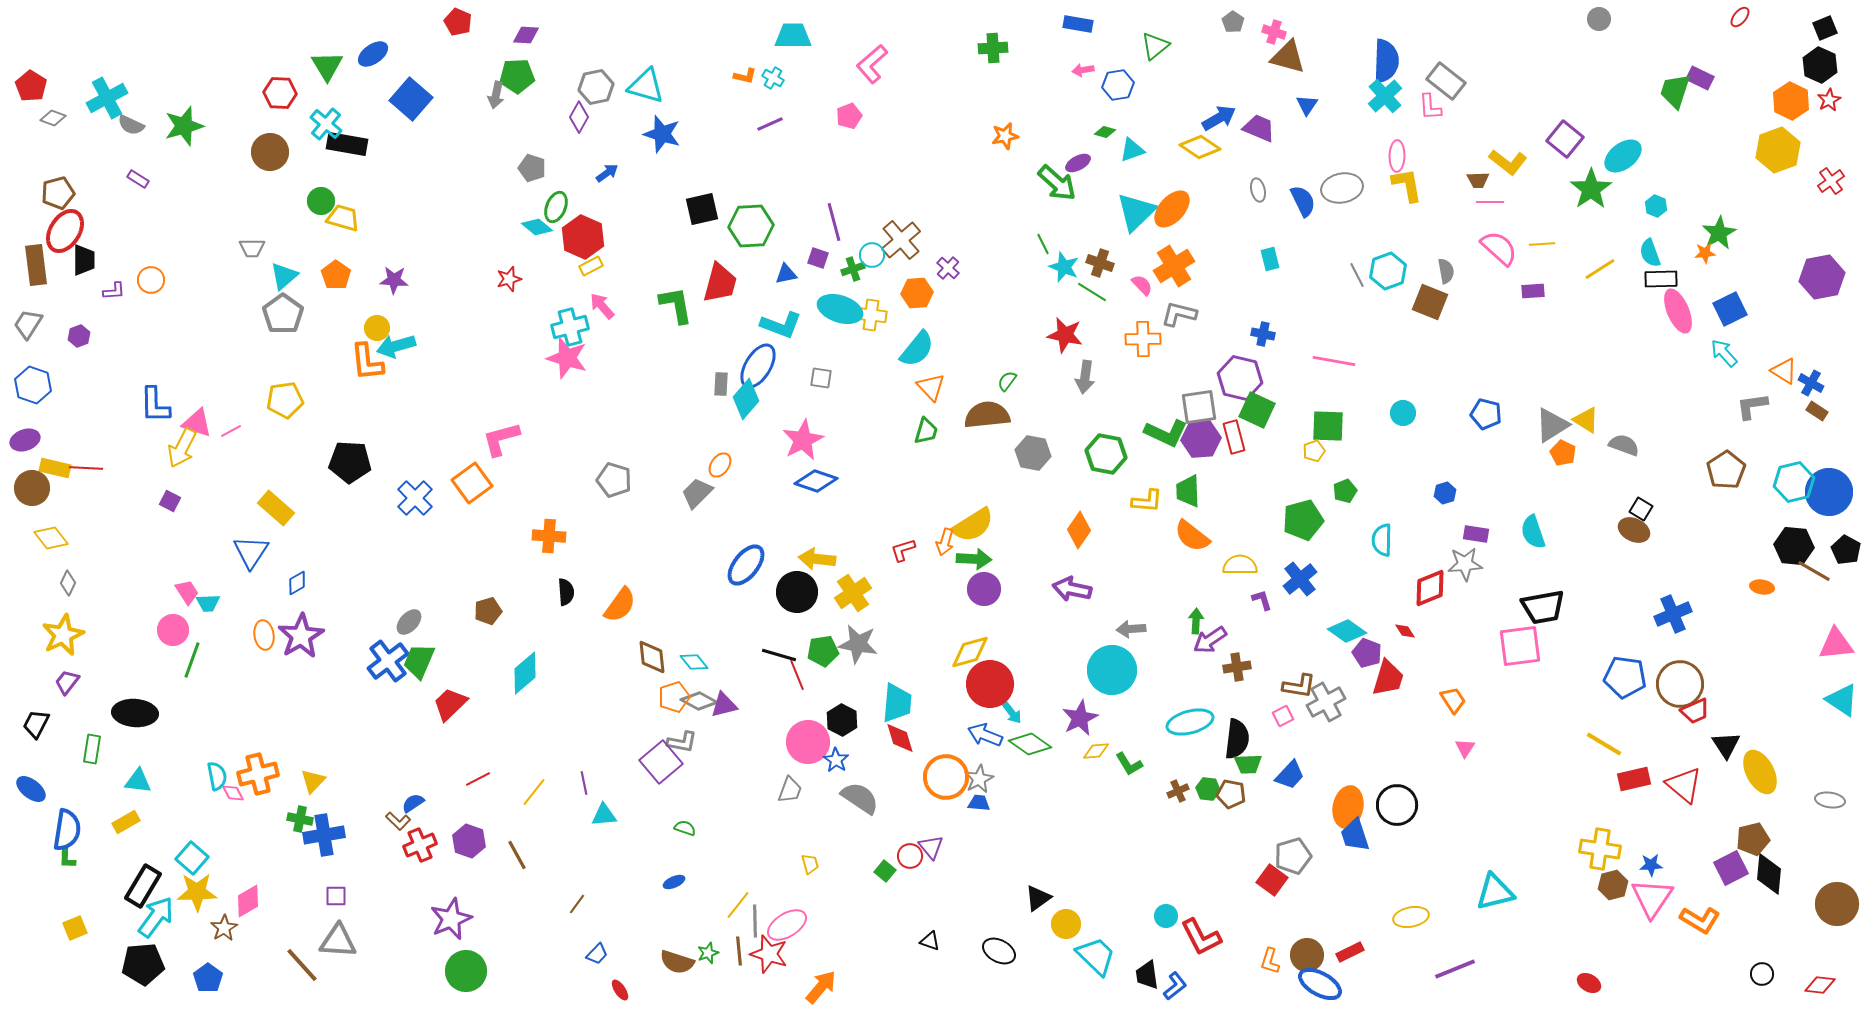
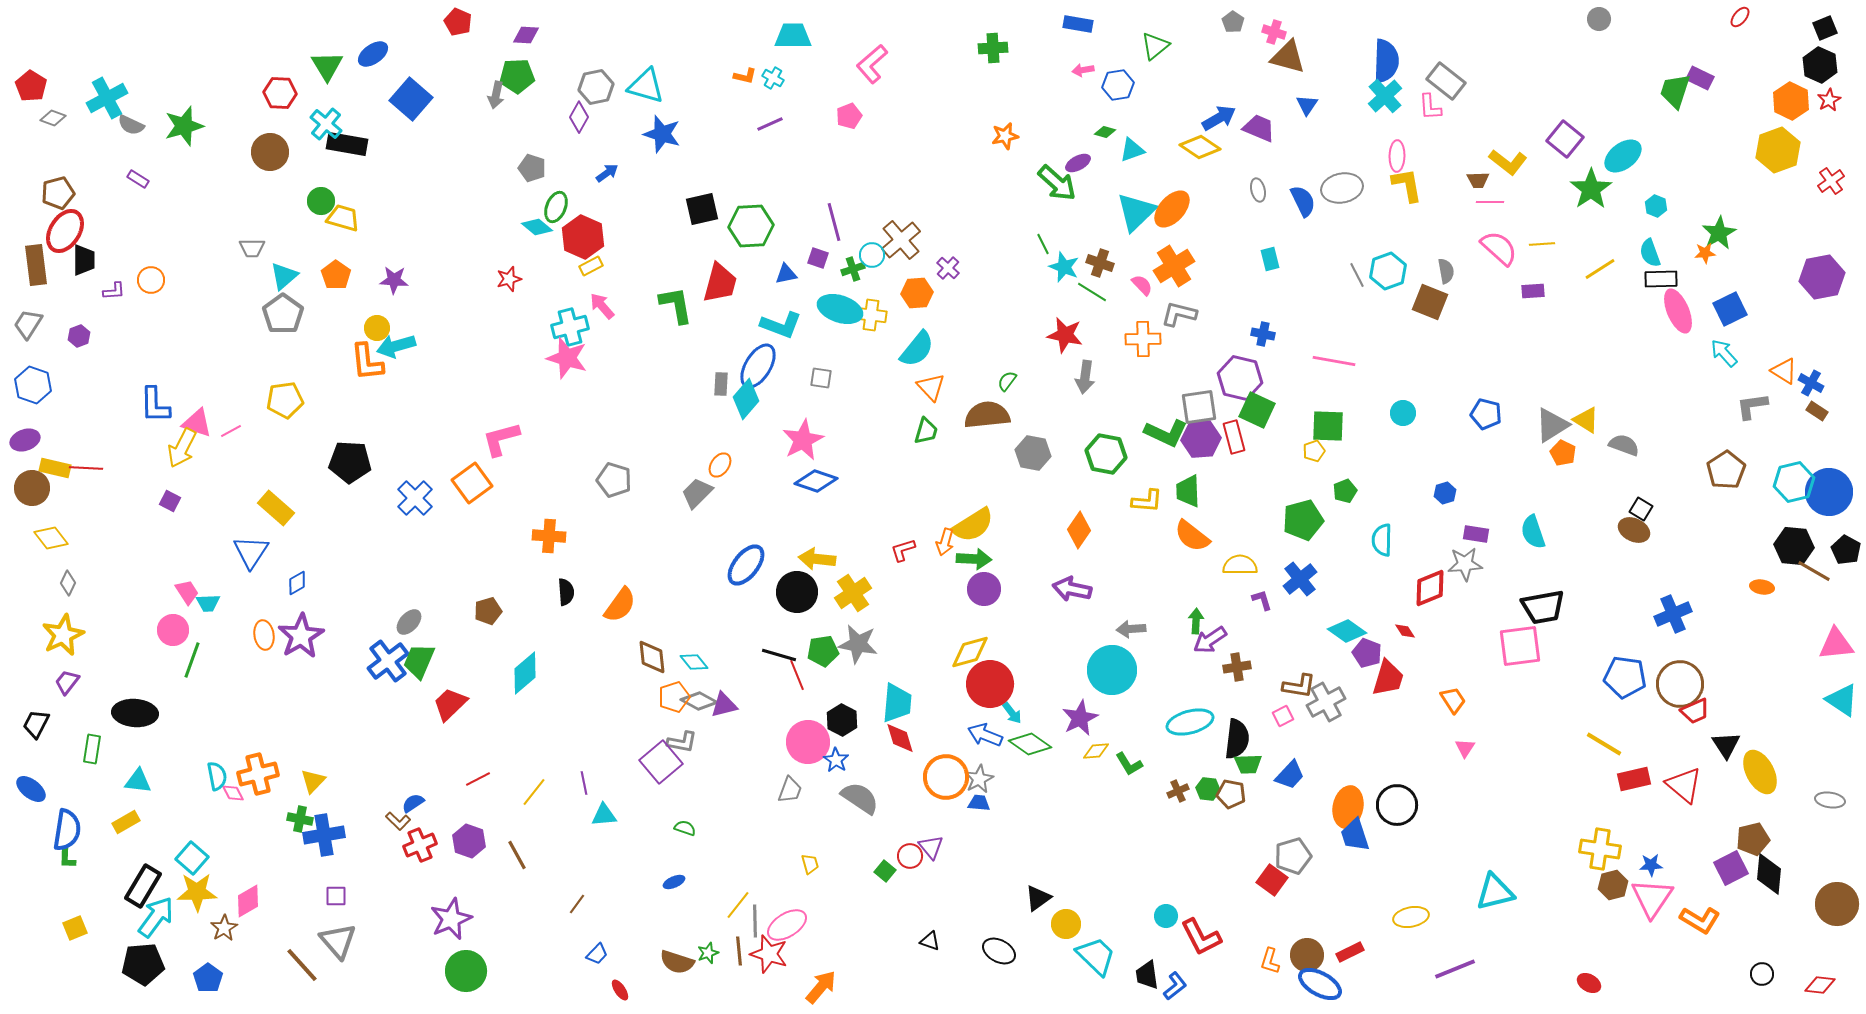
gray triangle at (338, 941): rotated 45 degrees clockwise
